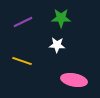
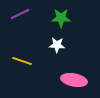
purple line: moved 3 px left, 8 px up
